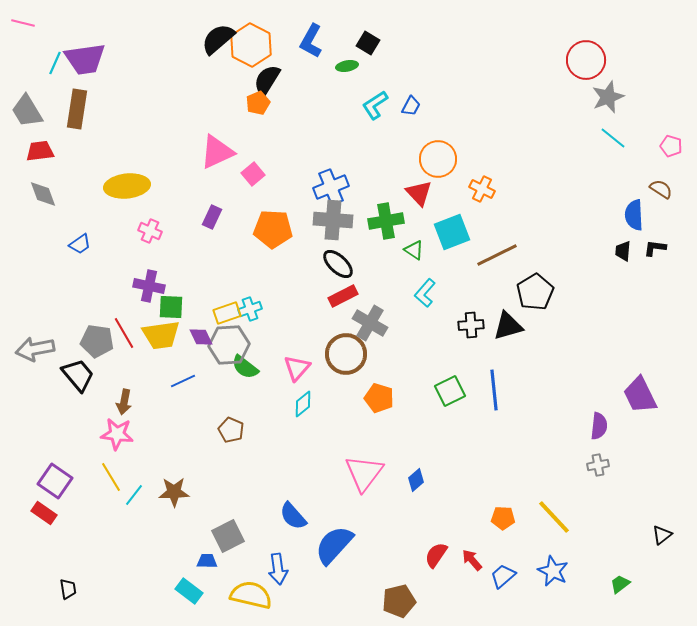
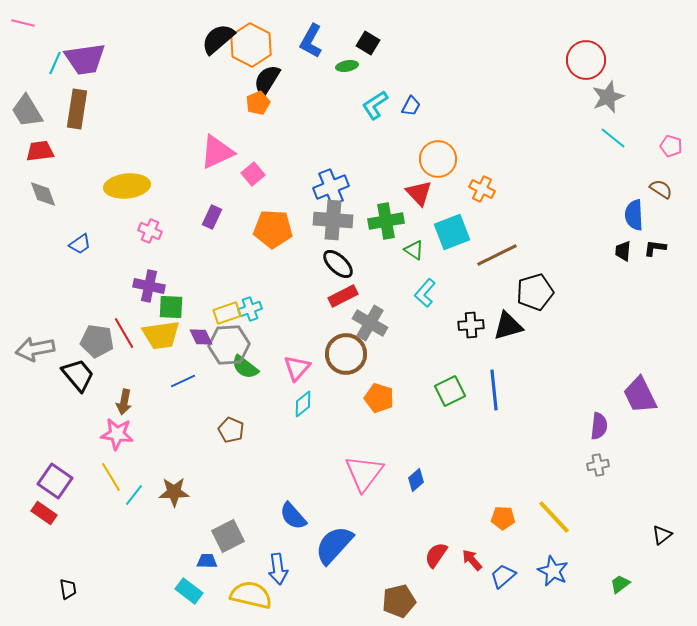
black pentagon at (535, 292): rotated 15 degrees clockwise
